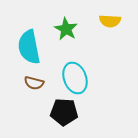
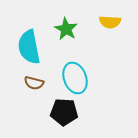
yellow semicircle: moved 1 px down
